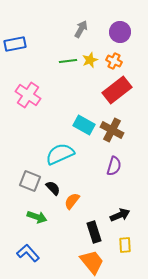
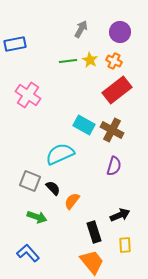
yellow star: rotated 21 degrees counterclockwise
